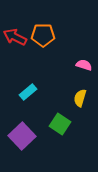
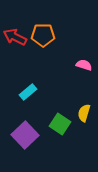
yellow semicircle: moved 4 px right, 15 px down
purple square: moved 3 px right, 1 px up
